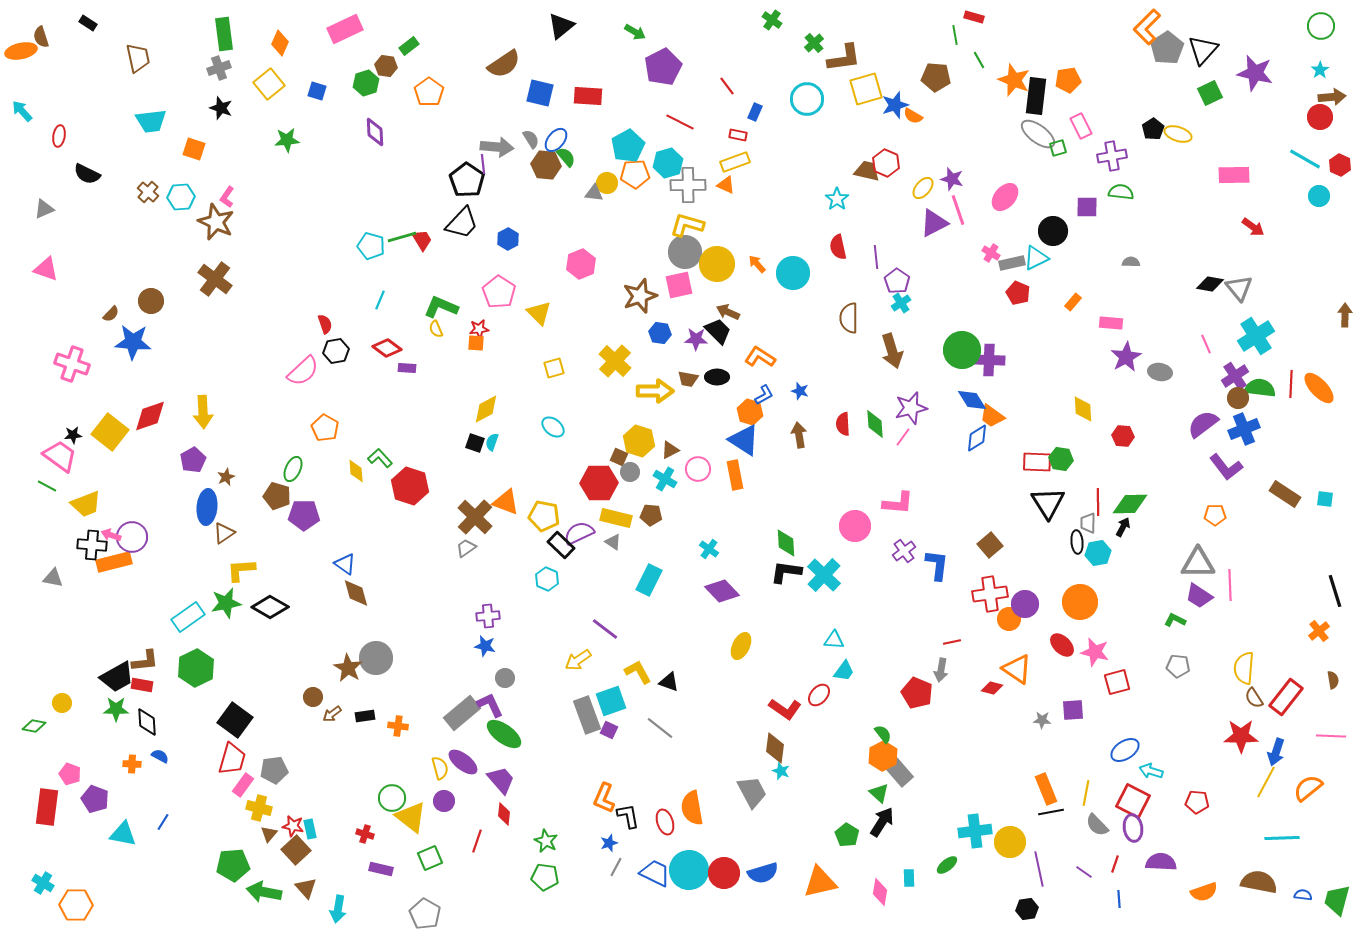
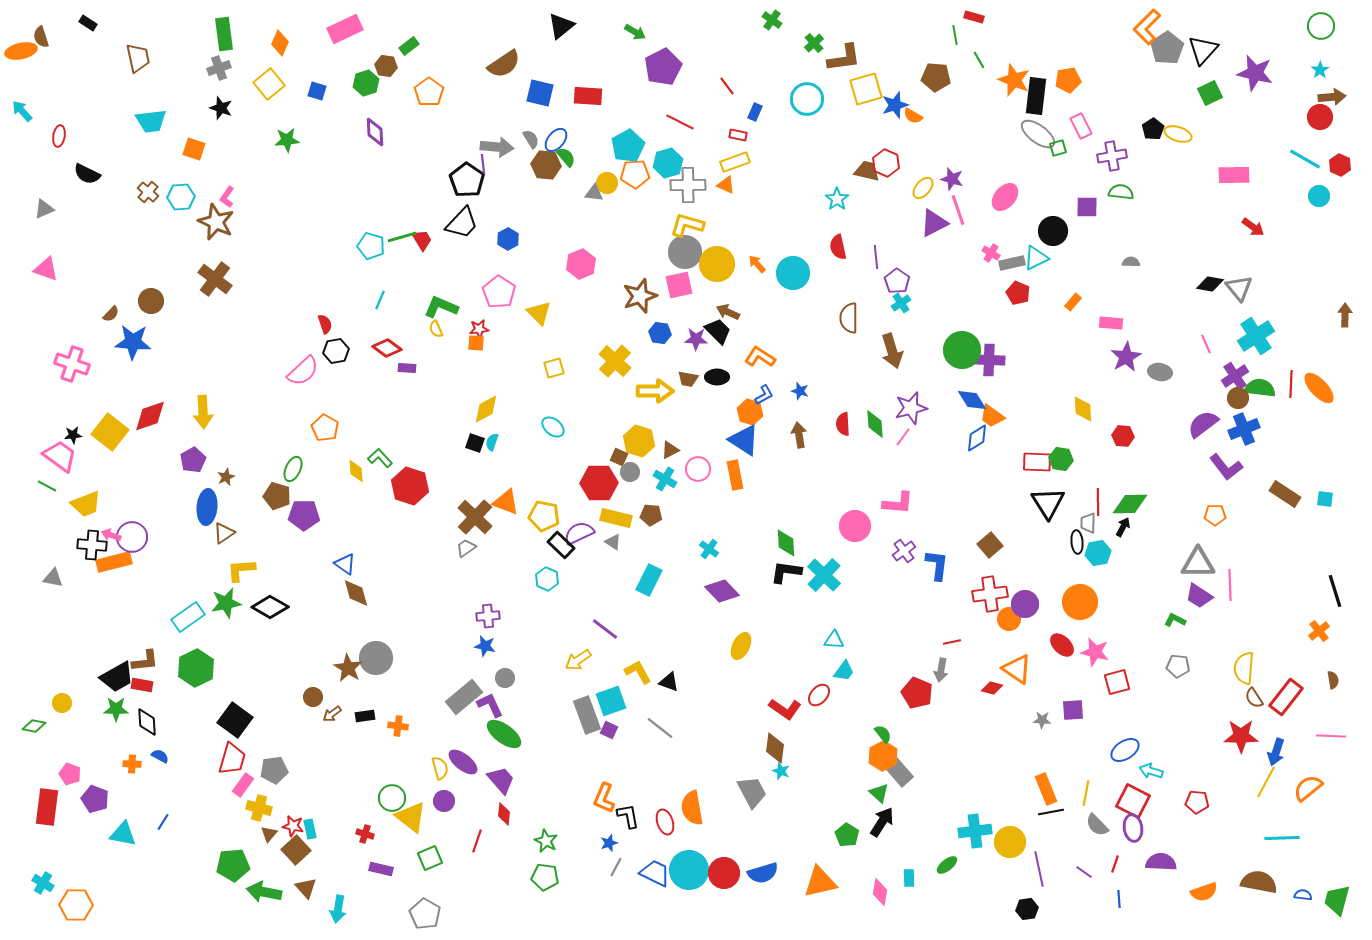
gray rectangle at (462, 713): moved 2 px right, 16 px up
